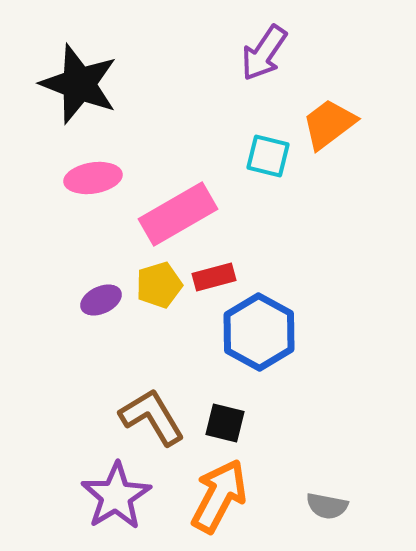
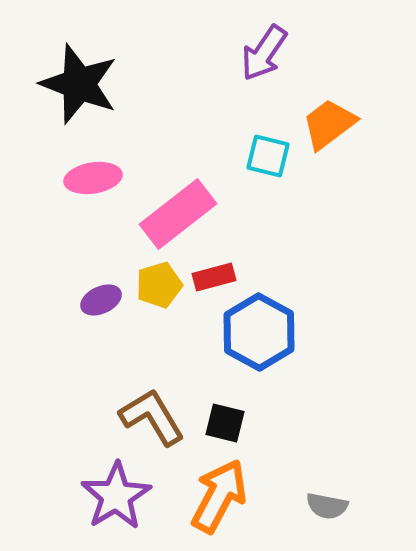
pink rectangle: rotated 8 degrees counterclockwise
